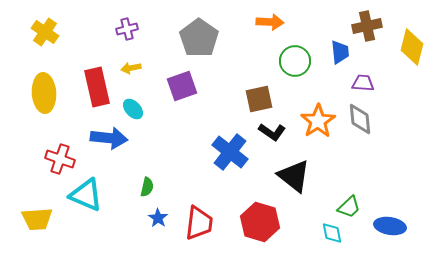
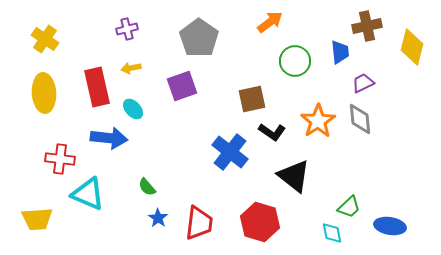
orange arrow: rotated 40 degrees counterclockwise
yellow cross: moved 7 px down
purple trapezoid: rotated 30 degrees counterclockwise
brown square: moved 7 px left
red cross: rotated 12 degrees counterclockwise
green semicircle: rotated 126 degrees clockwise
cyan triangle: moved 2 px right, 1 px up
